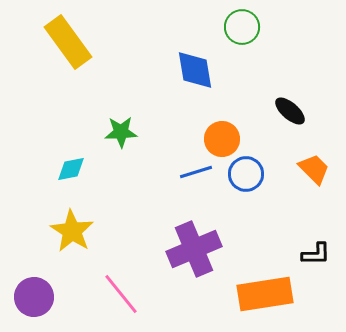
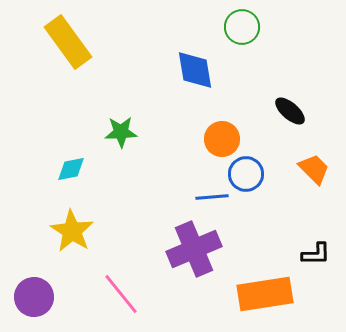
blue line: moved 16 px right, 25 px down; rotated 12 degrees clockwise
